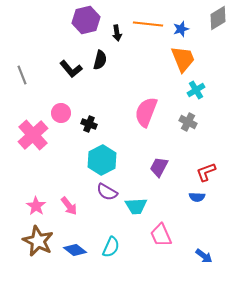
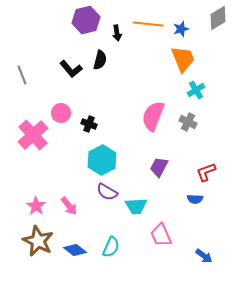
pink semicircle: moved 7 px right, 4 px down
blue semicircle: moved 2 px left, 2 px down
